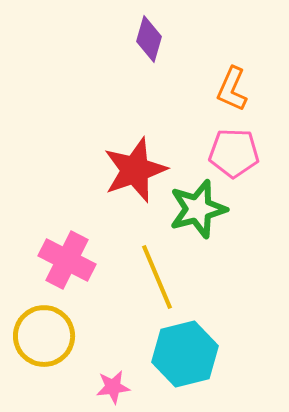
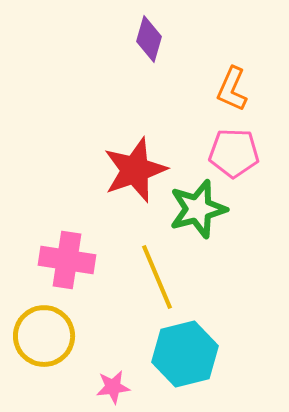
pink cross: rotated 18 degrees counterclockwise
